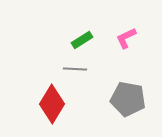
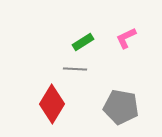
green rectangle: moved 1 px right, 2 px down
gray pentagon: moved 7 px left, 8 px down
